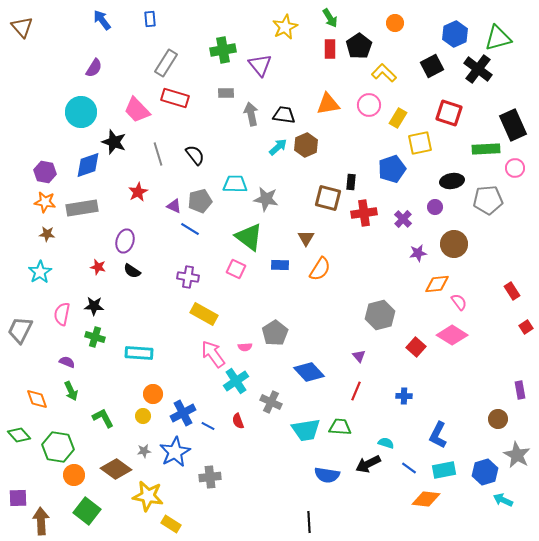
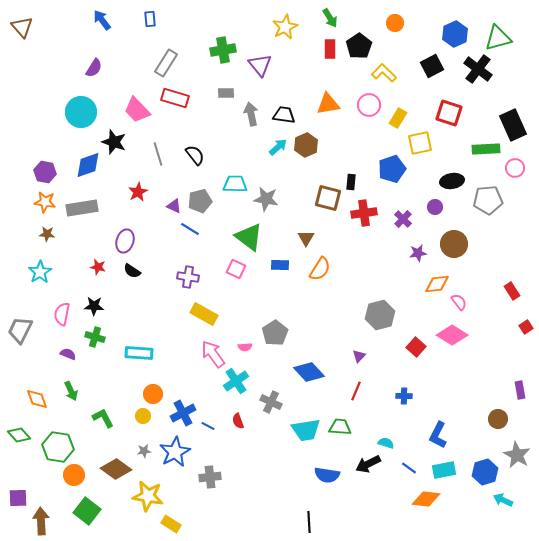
purple triangle at (359, 356): rotated 24 degrees clockwise
purple semicircle at (67, 362): moved 1 px right, 8 px up
